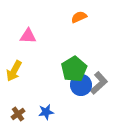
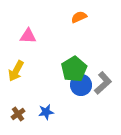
yellow arrow: moved 2 px right
gray L-shape: moved 4 px right
